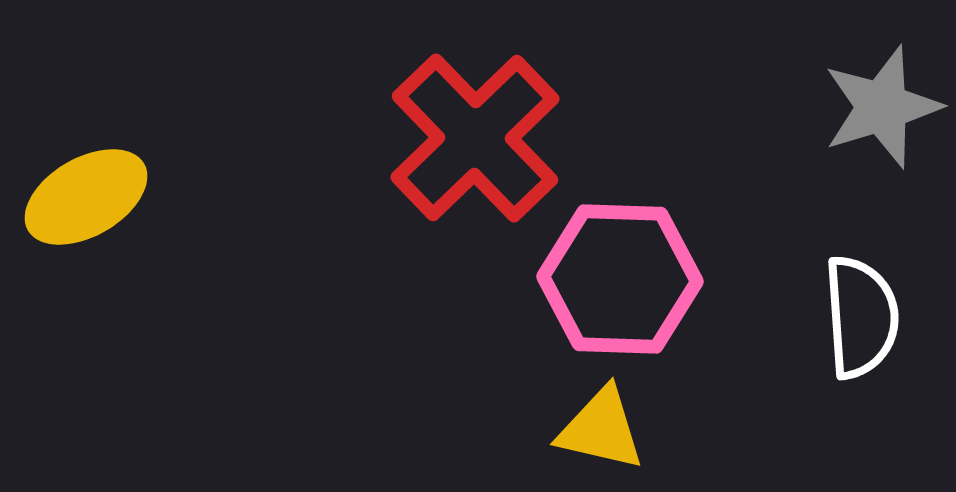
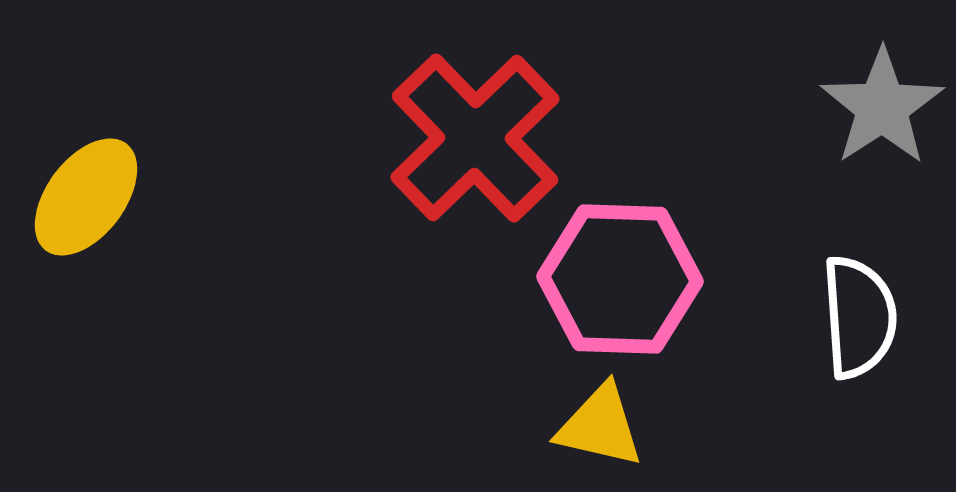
gray star: rotated 16 degrees counterclockwise
yellow ellipse: rotated 23 degrees counterclockwise
white semicircle: moved 2 px left
yellow triangle: moved 1 px left, 3 px up
